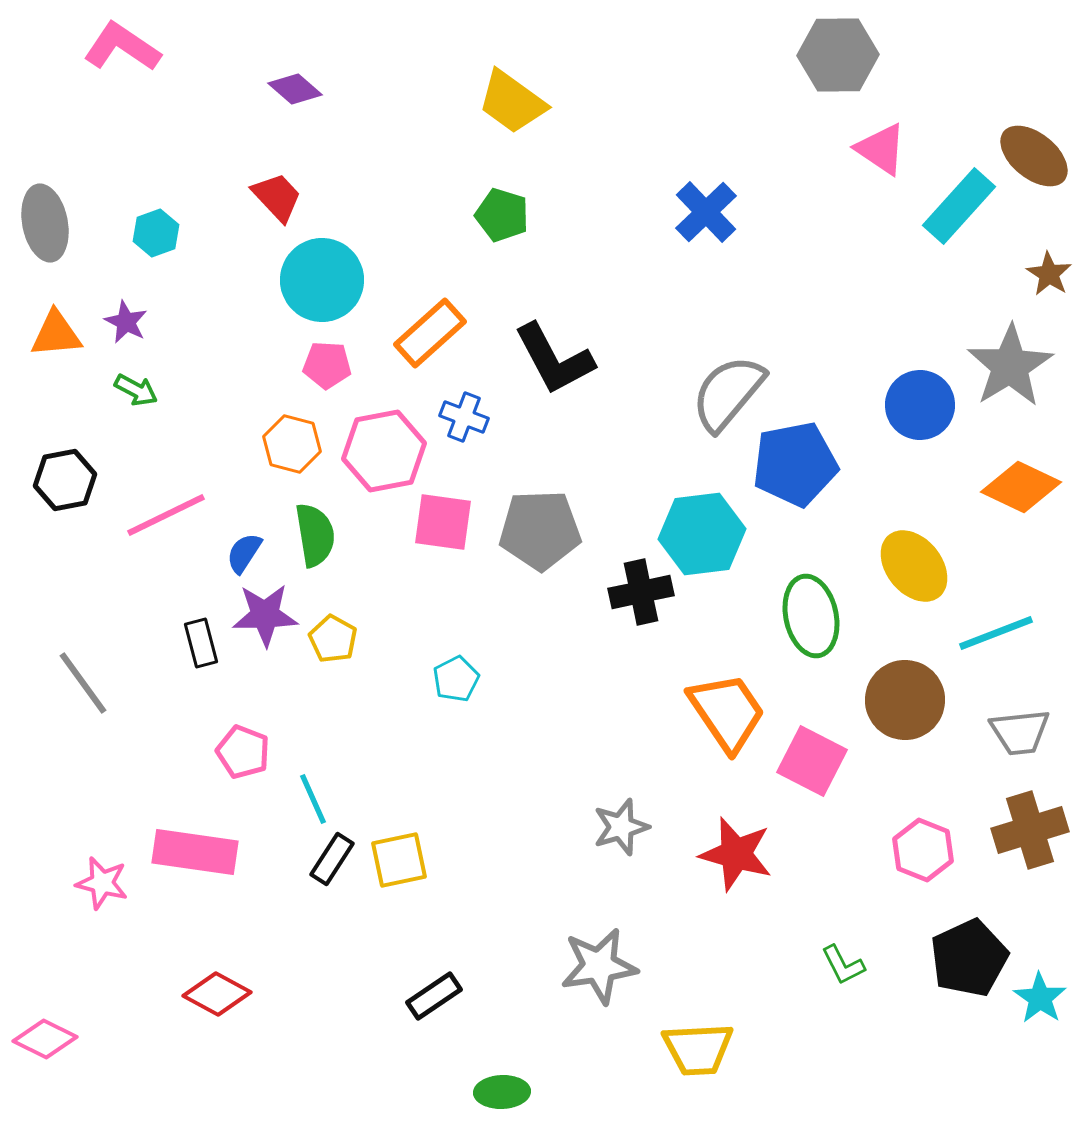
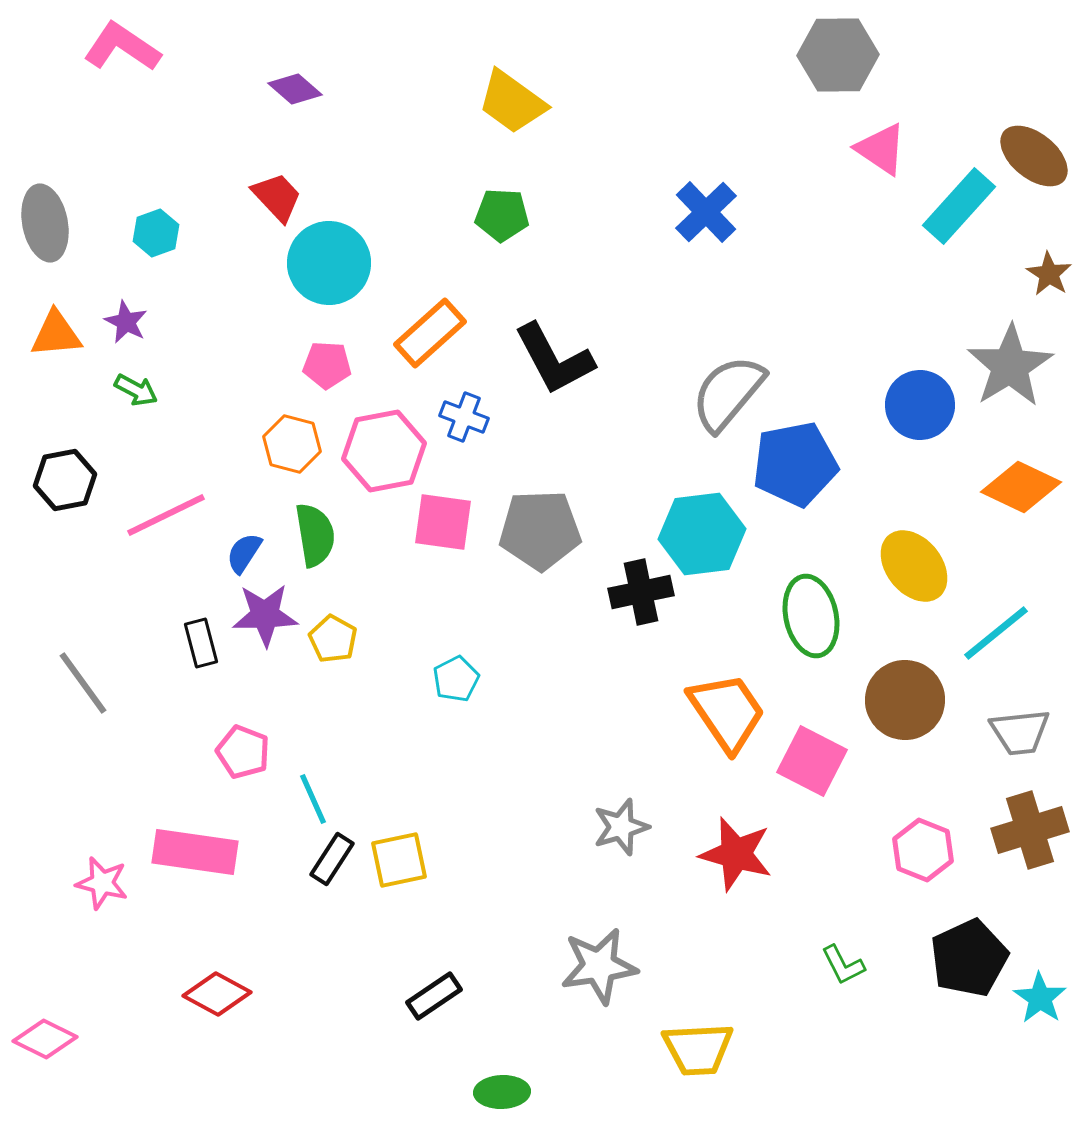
green pentagon at (502, 215): rotated 14 degrees counterclockwise
cyan circle at (322, 280): moved 7 px right, 17 px up
cyan line at (996, 633): rotated 18 degrees counterclockwise
